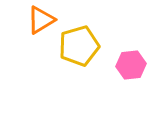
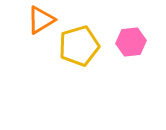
pink hexagon: moved 23 px up
